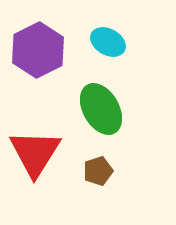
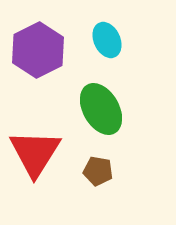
cyan ellipse: moved 1 px left, 2 px up; rotated 36 degrees clockwise
brown pentagon: rotated 28 degrees clockwise
